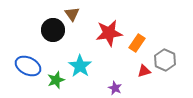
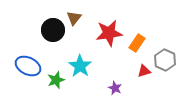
brown triangle: moved 2 px right, 4 px down; rotated 14 degrees clockwise
